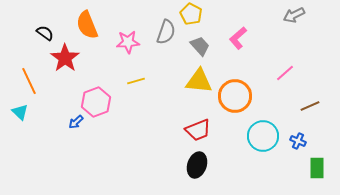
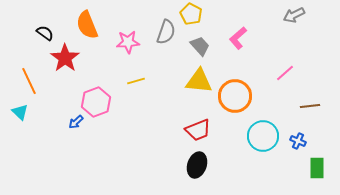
brown line: rotated 18 degrees clockwise
